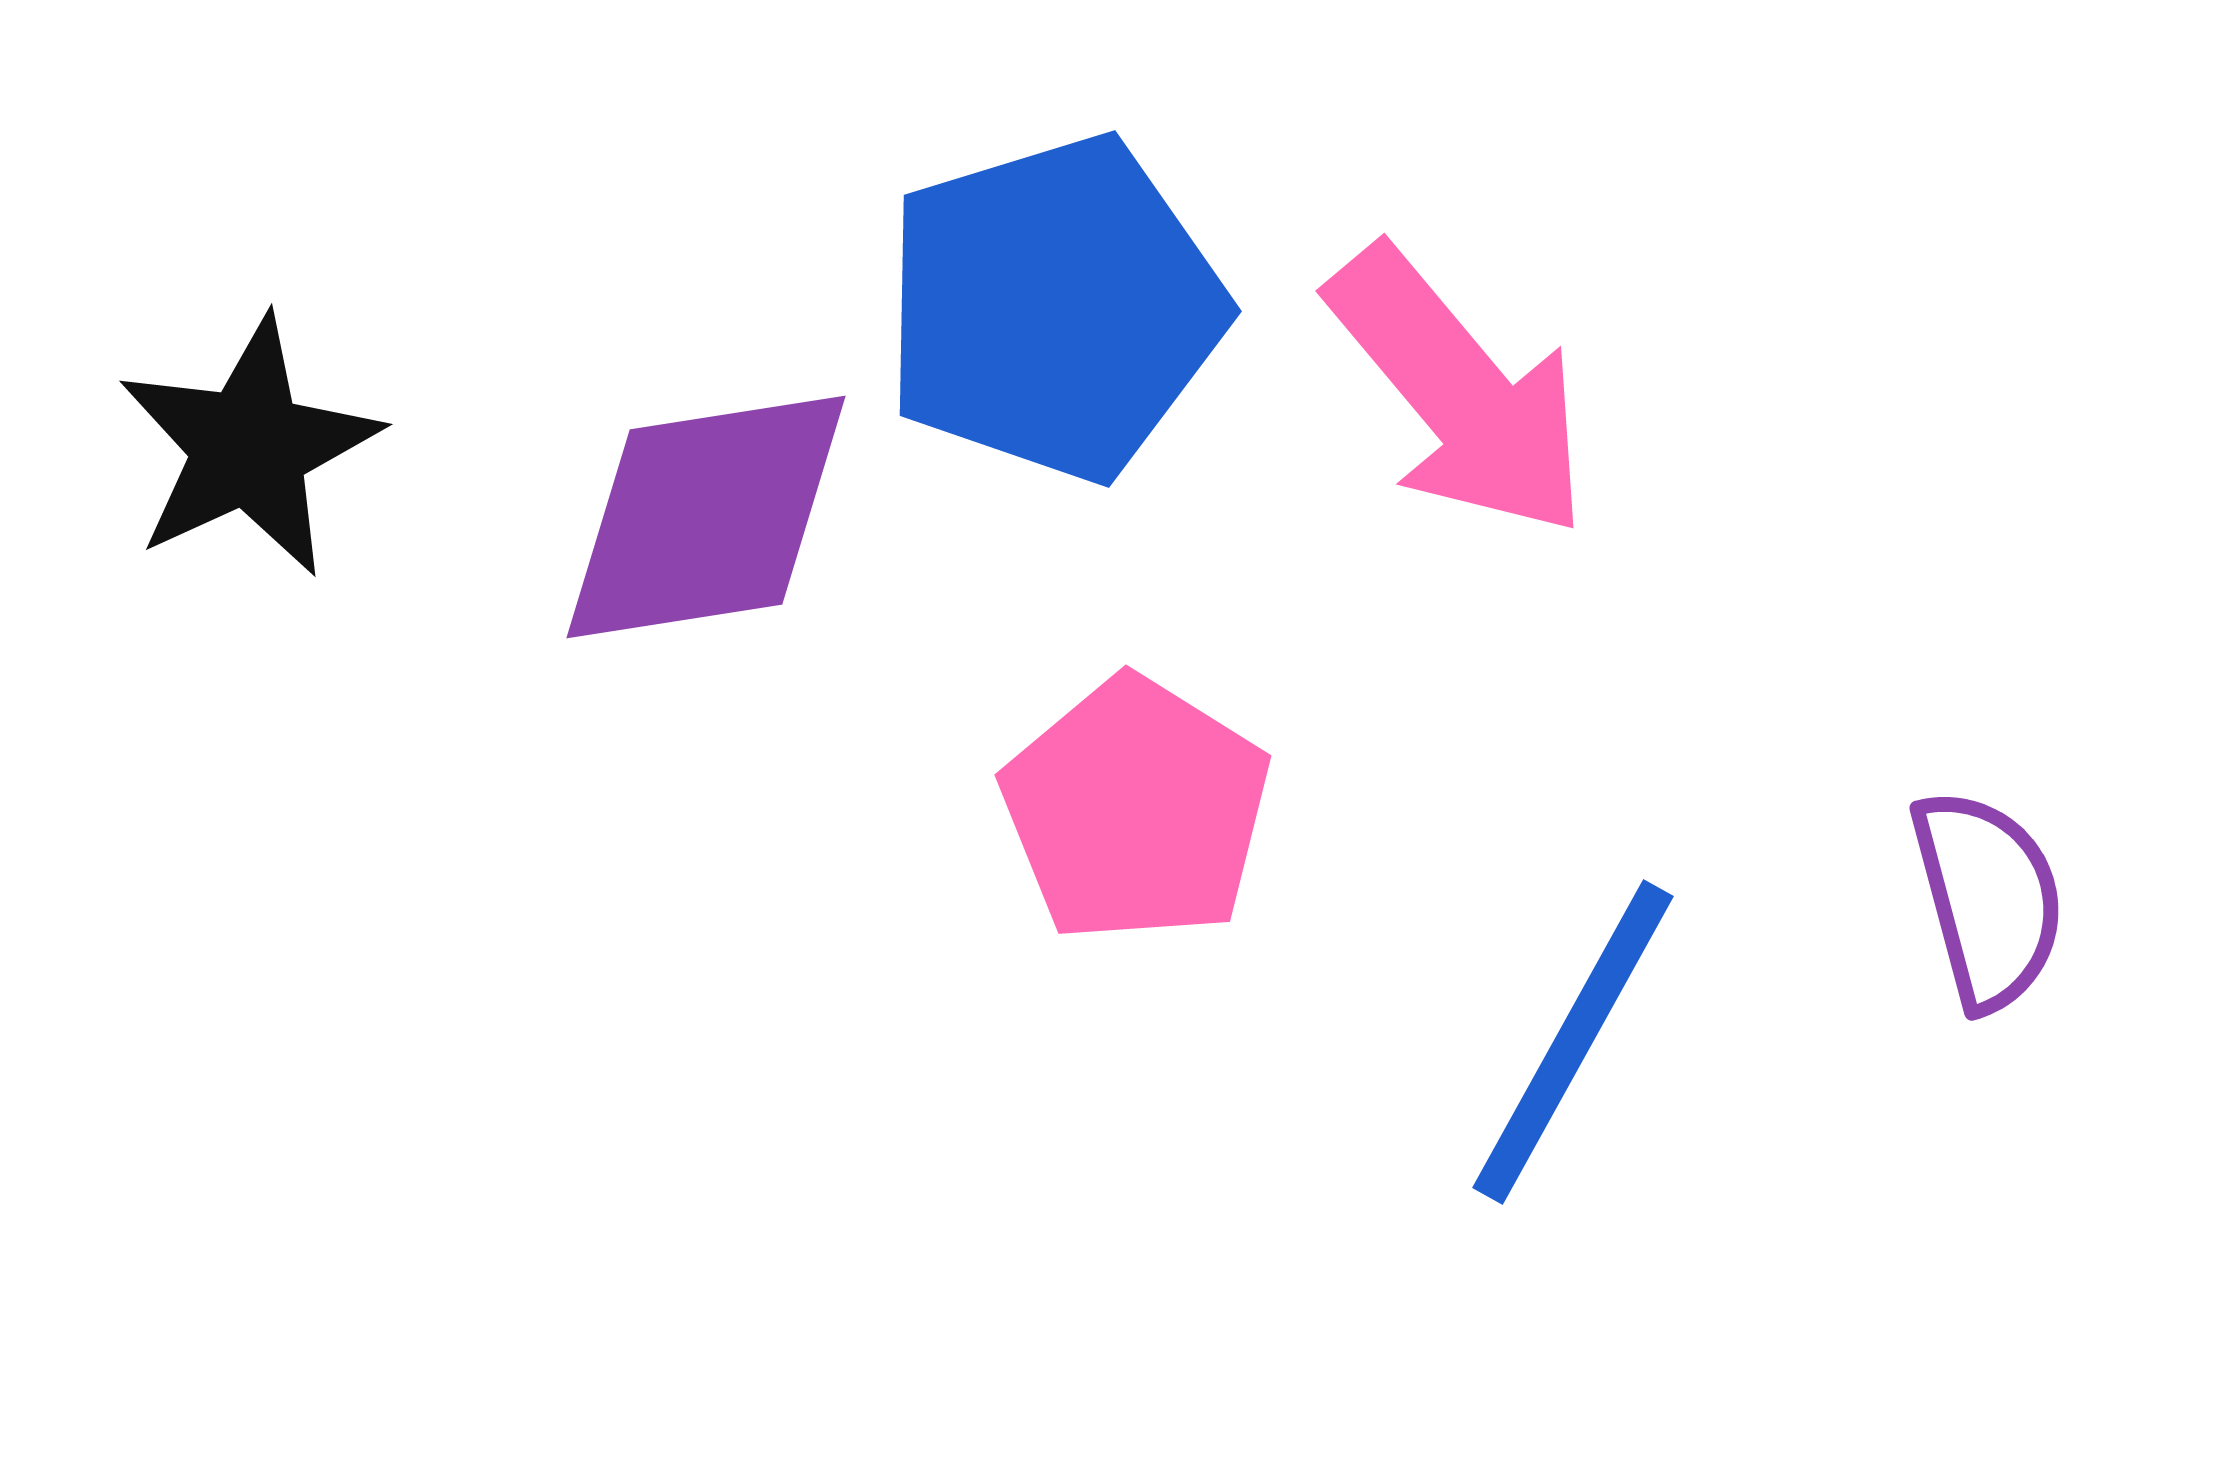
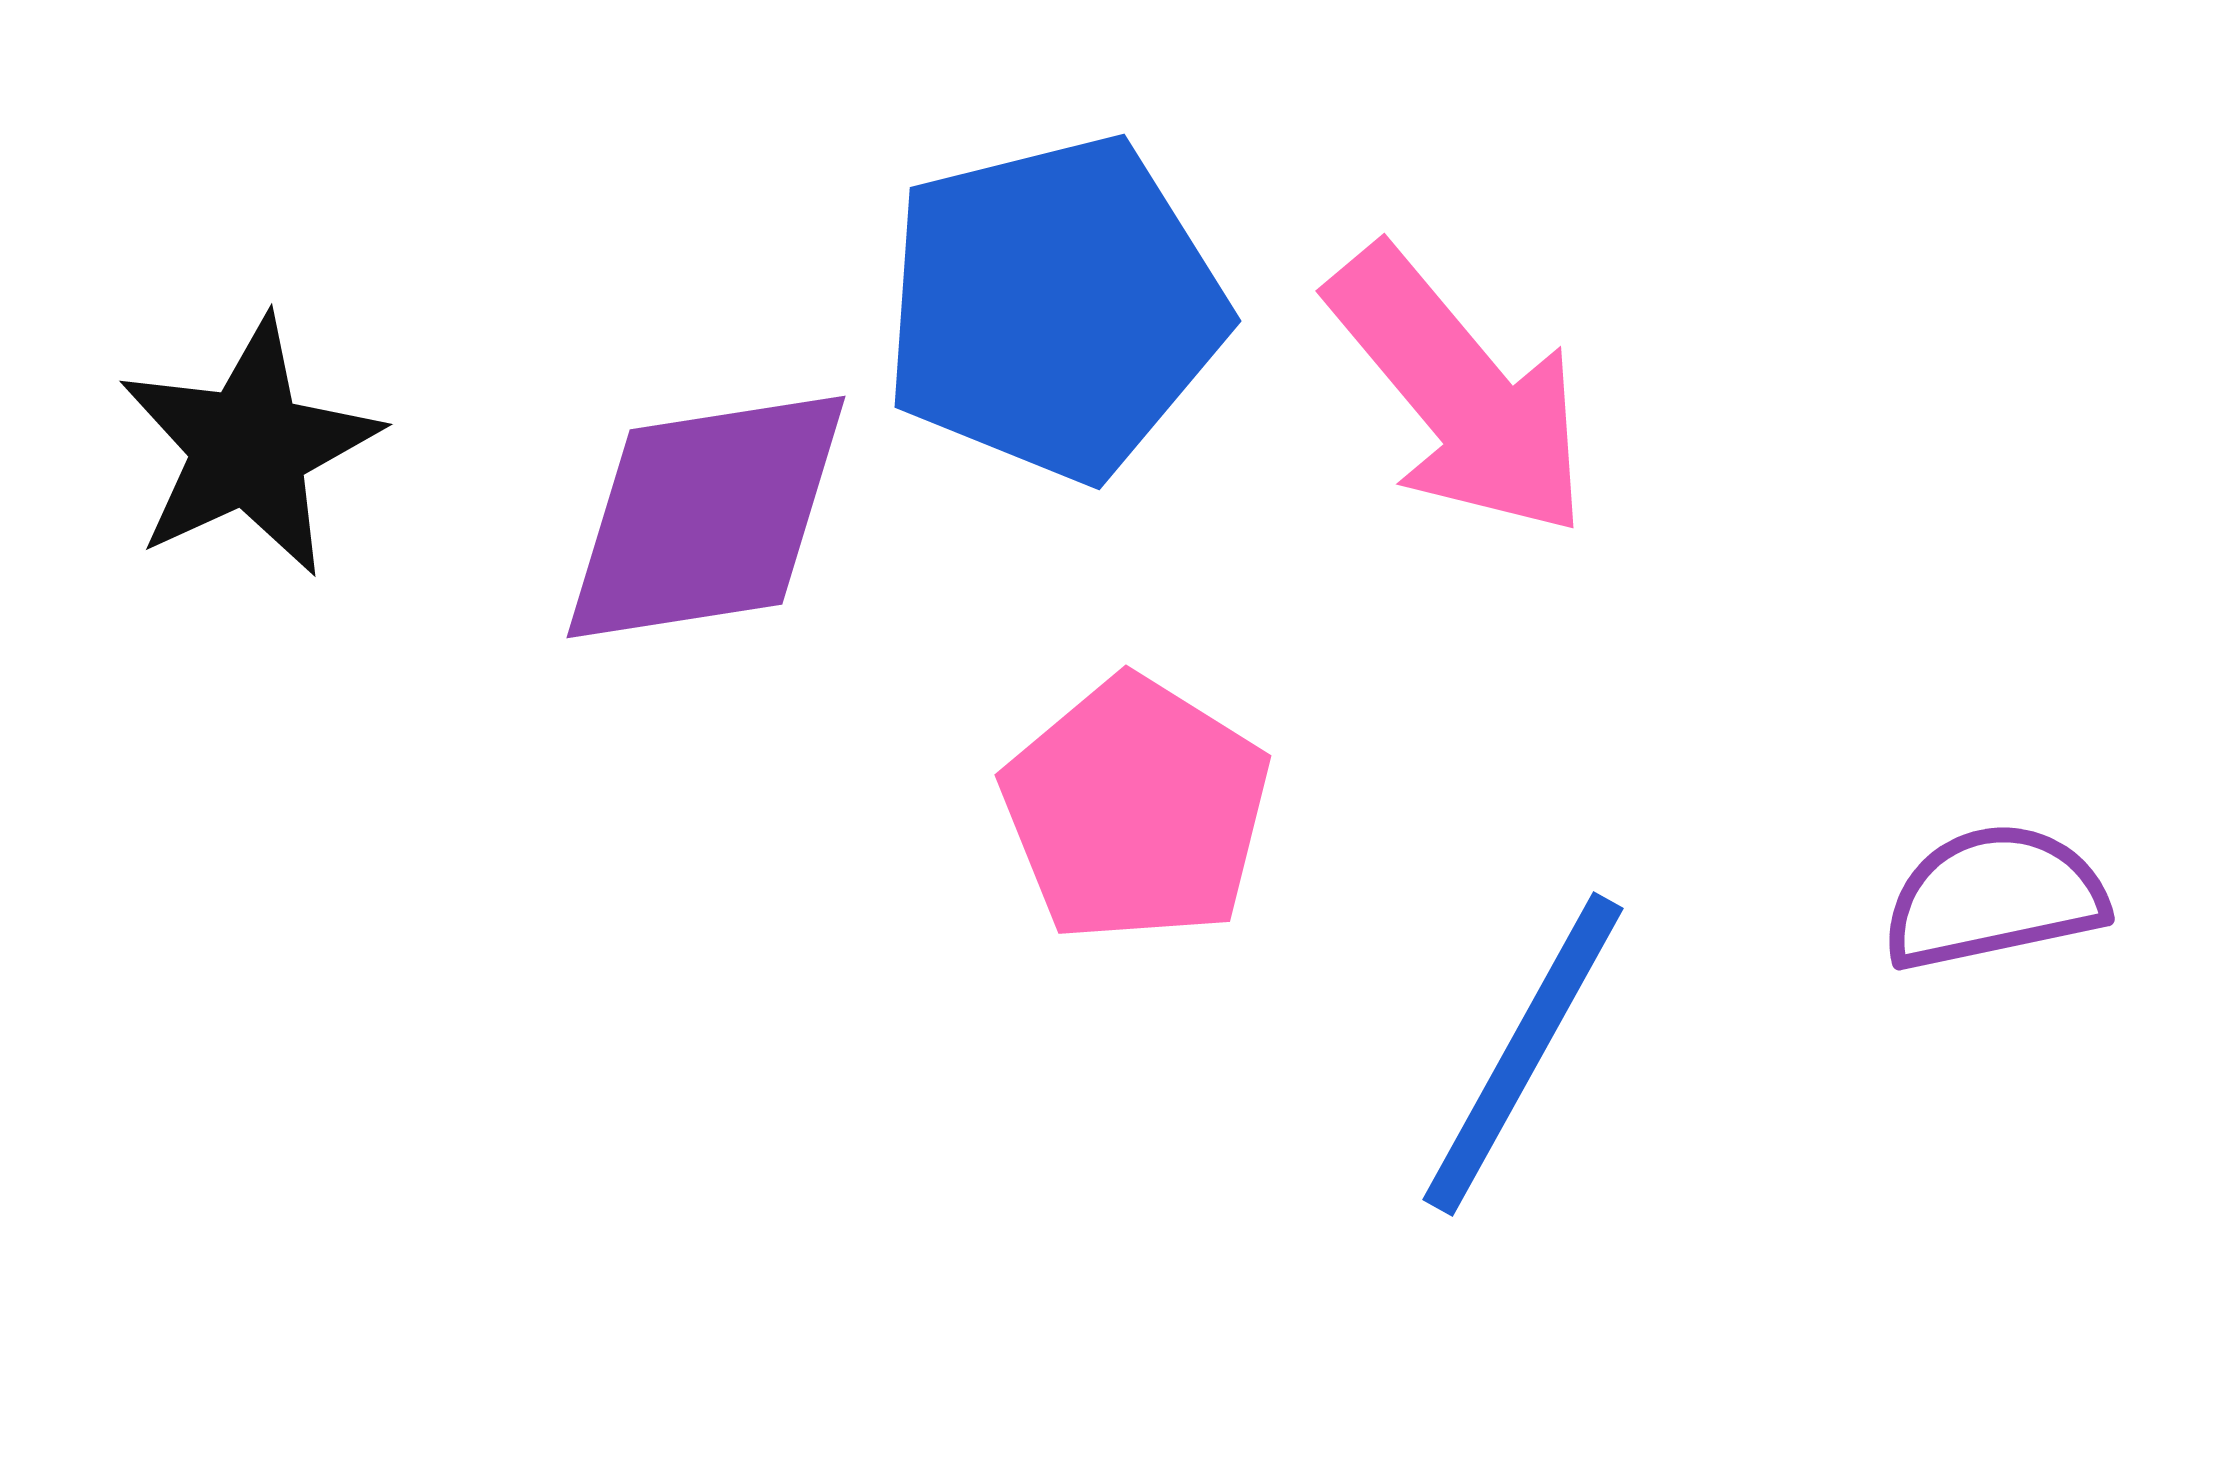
blue pentagon: rotated 3 degrees clockwise
purple semicircle: moved 6 px right, 2 px up; rotated 87 degrees counterclockwise
blue line: moved 50 px left, 12 px down
